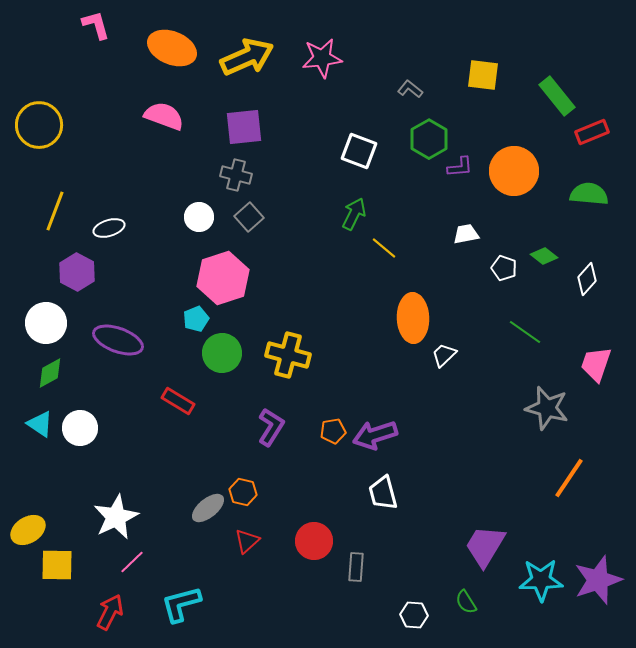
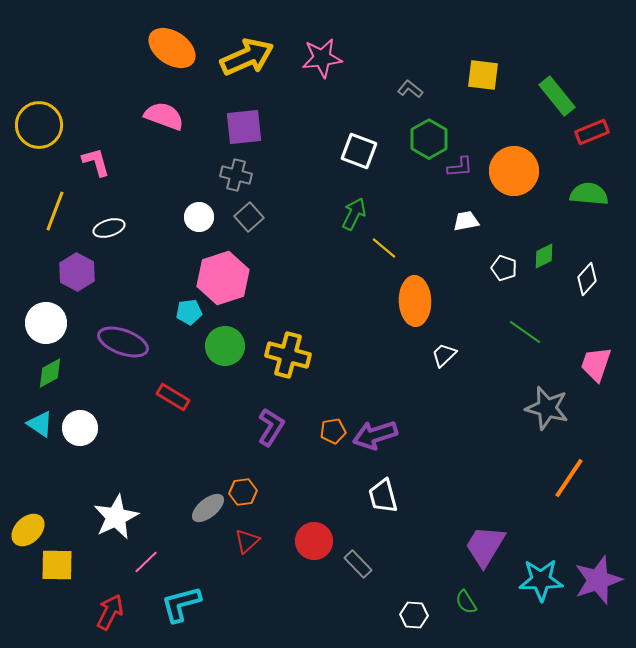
pink L-shape at (96, 25): moved 137 px down
orange ellipse at (172, 48): rotated 12 degrees clockwise
white trapezoid at (466, 234): moved 13 px up
green diamond at (544, 256): rotated 64 degrees counterclockwise
orange ellipse at (413, 318): moved 2 px right, 17 px up
cyan pentagon at (196, 319): moved 7 px left, 7 px up; rotated 15 degrees clockwise
purple ellipse at (118, 340): moved 5 px right, 2 px down
green circle at (222, 353): moved 3 px right, 7 px up
red rectangle at (178, 401): moved 5 px left, 4 px up
orange hexagon at (243, 492): rotated 20 degrees counterclockwise
white trapezoid at (383, 493): moved 3 px down
yellow ellipse at (28, 530): rotated 12 degrees counterclockwise
pink line at (132, 562): moved 14 px right
gray rectangle at (356, 567): moved 2 px right, 3 px up; rotated 48 degrees counterclockwise
